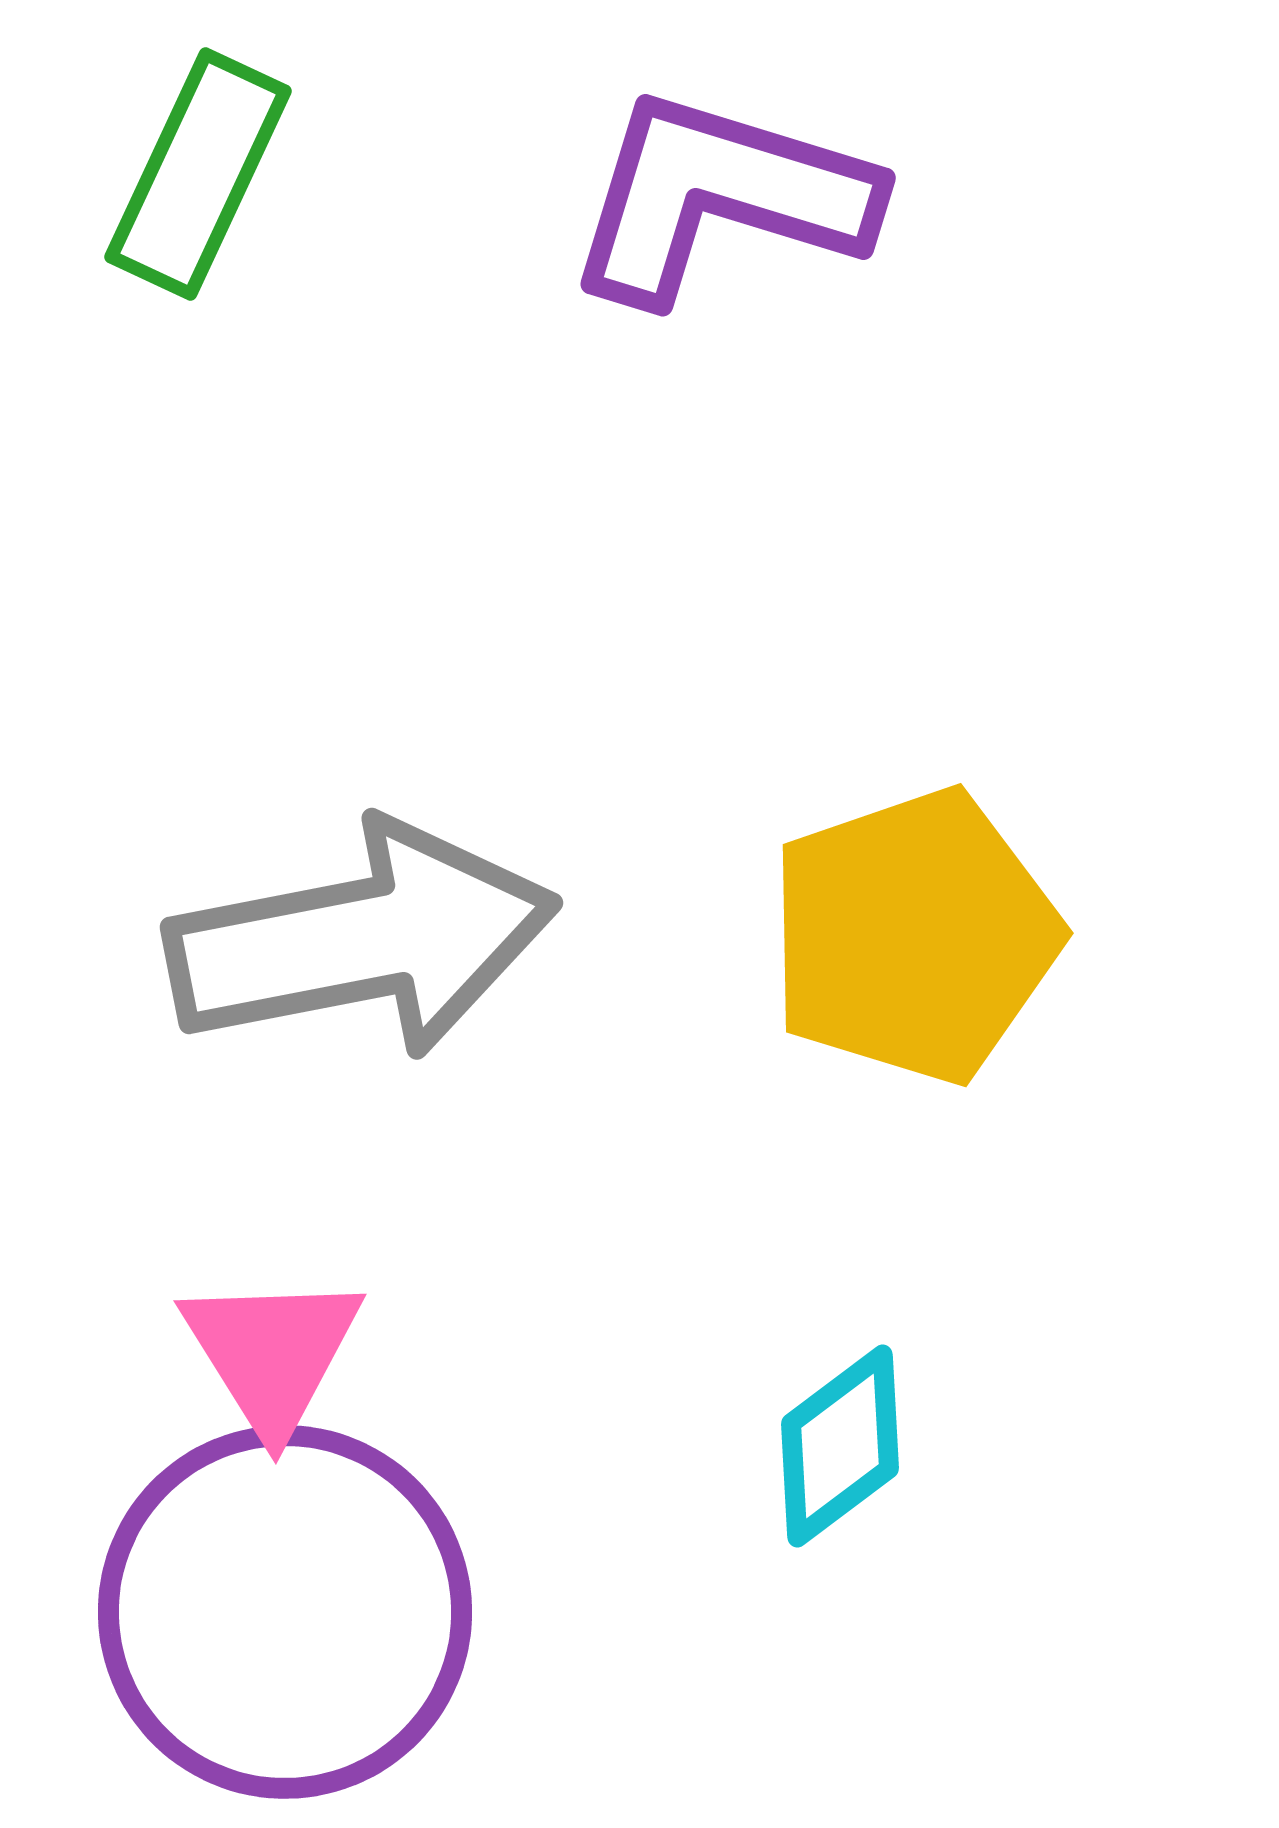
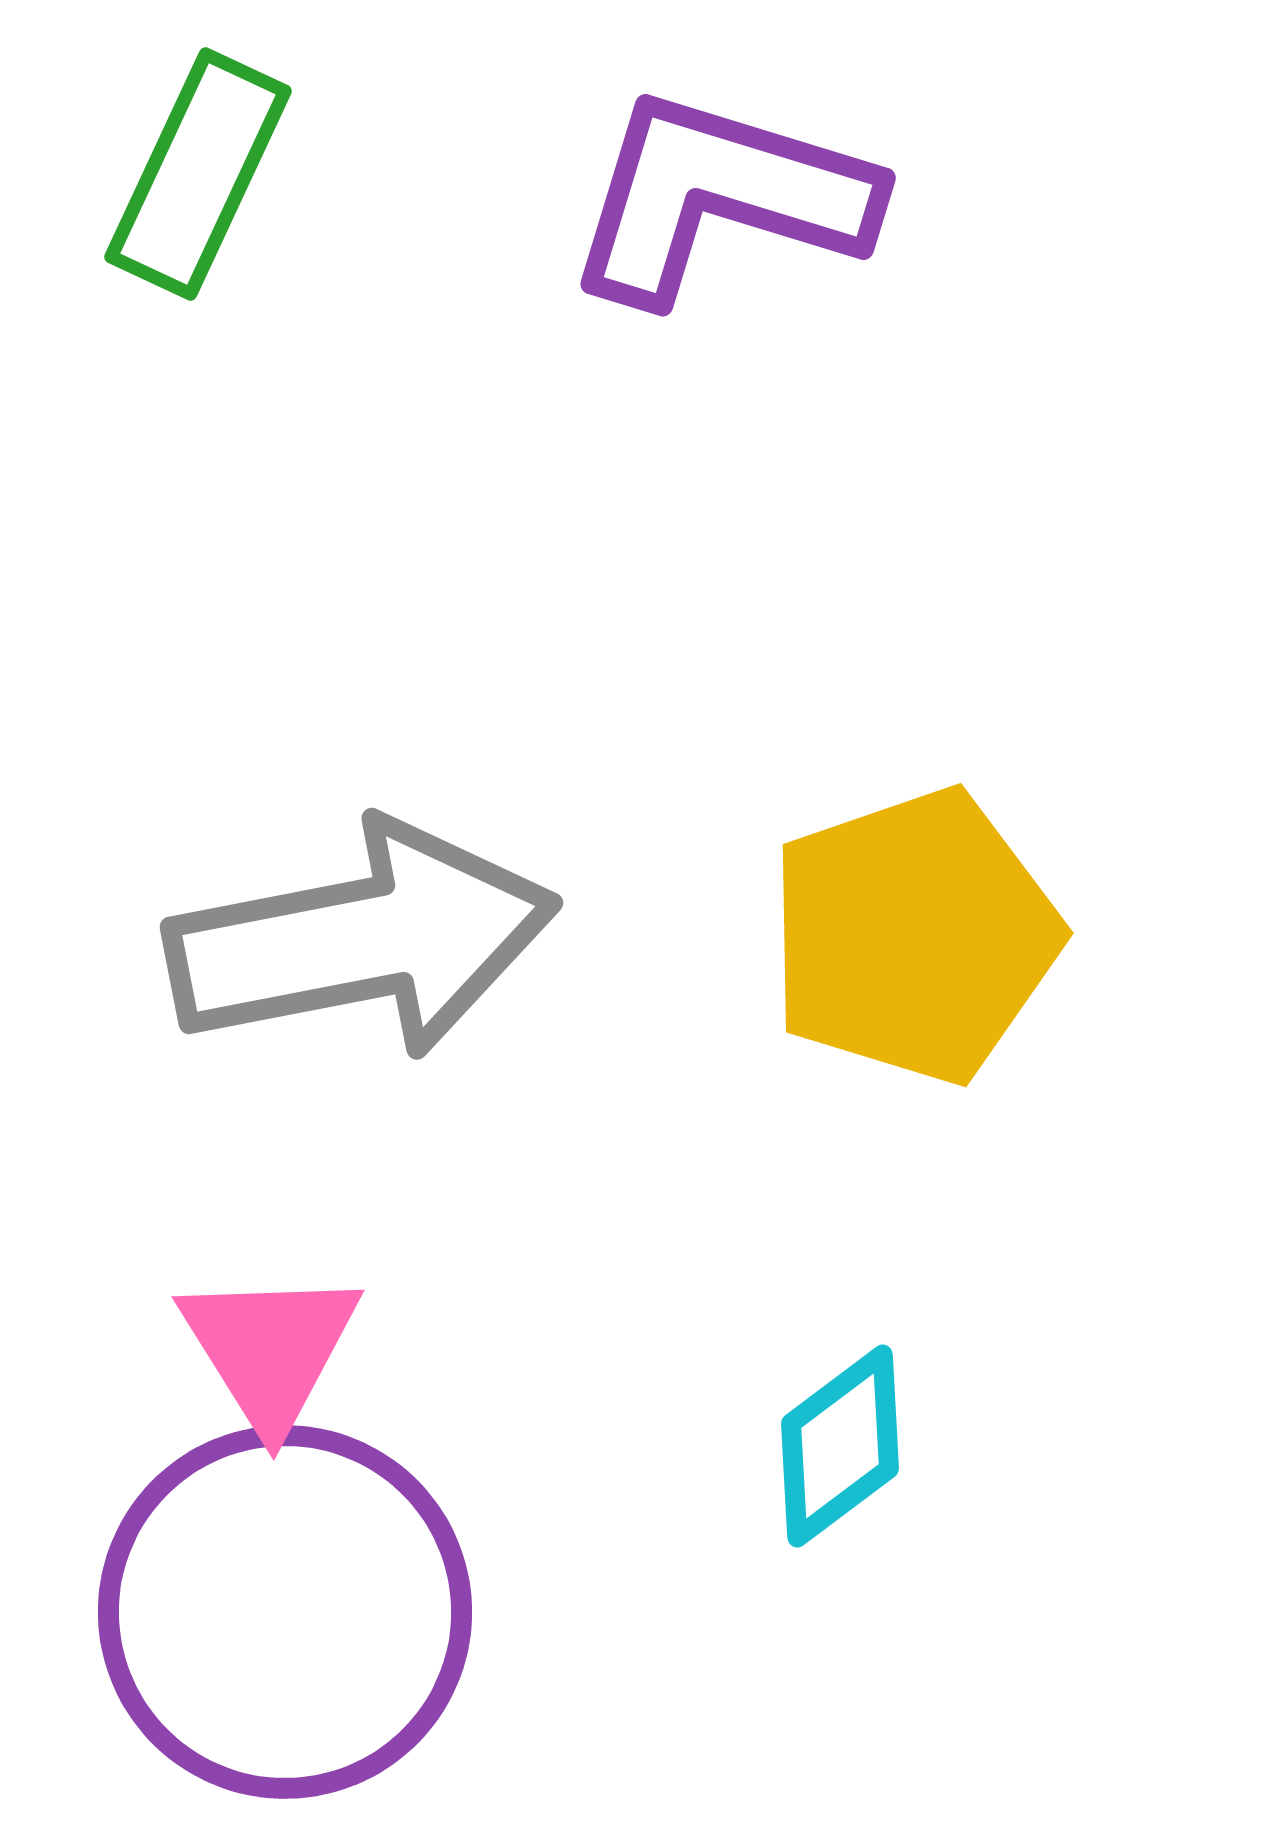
pink triangle: moved 2 px left, 4 px up
